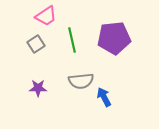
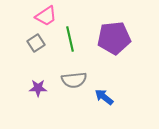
green line: moved 2 px left, 1 px up
gray square: moved 1 px up
gray semicircle: moved 7 px left, 1 px up
blue arrow: rotated 24 degrees counterclockwise
